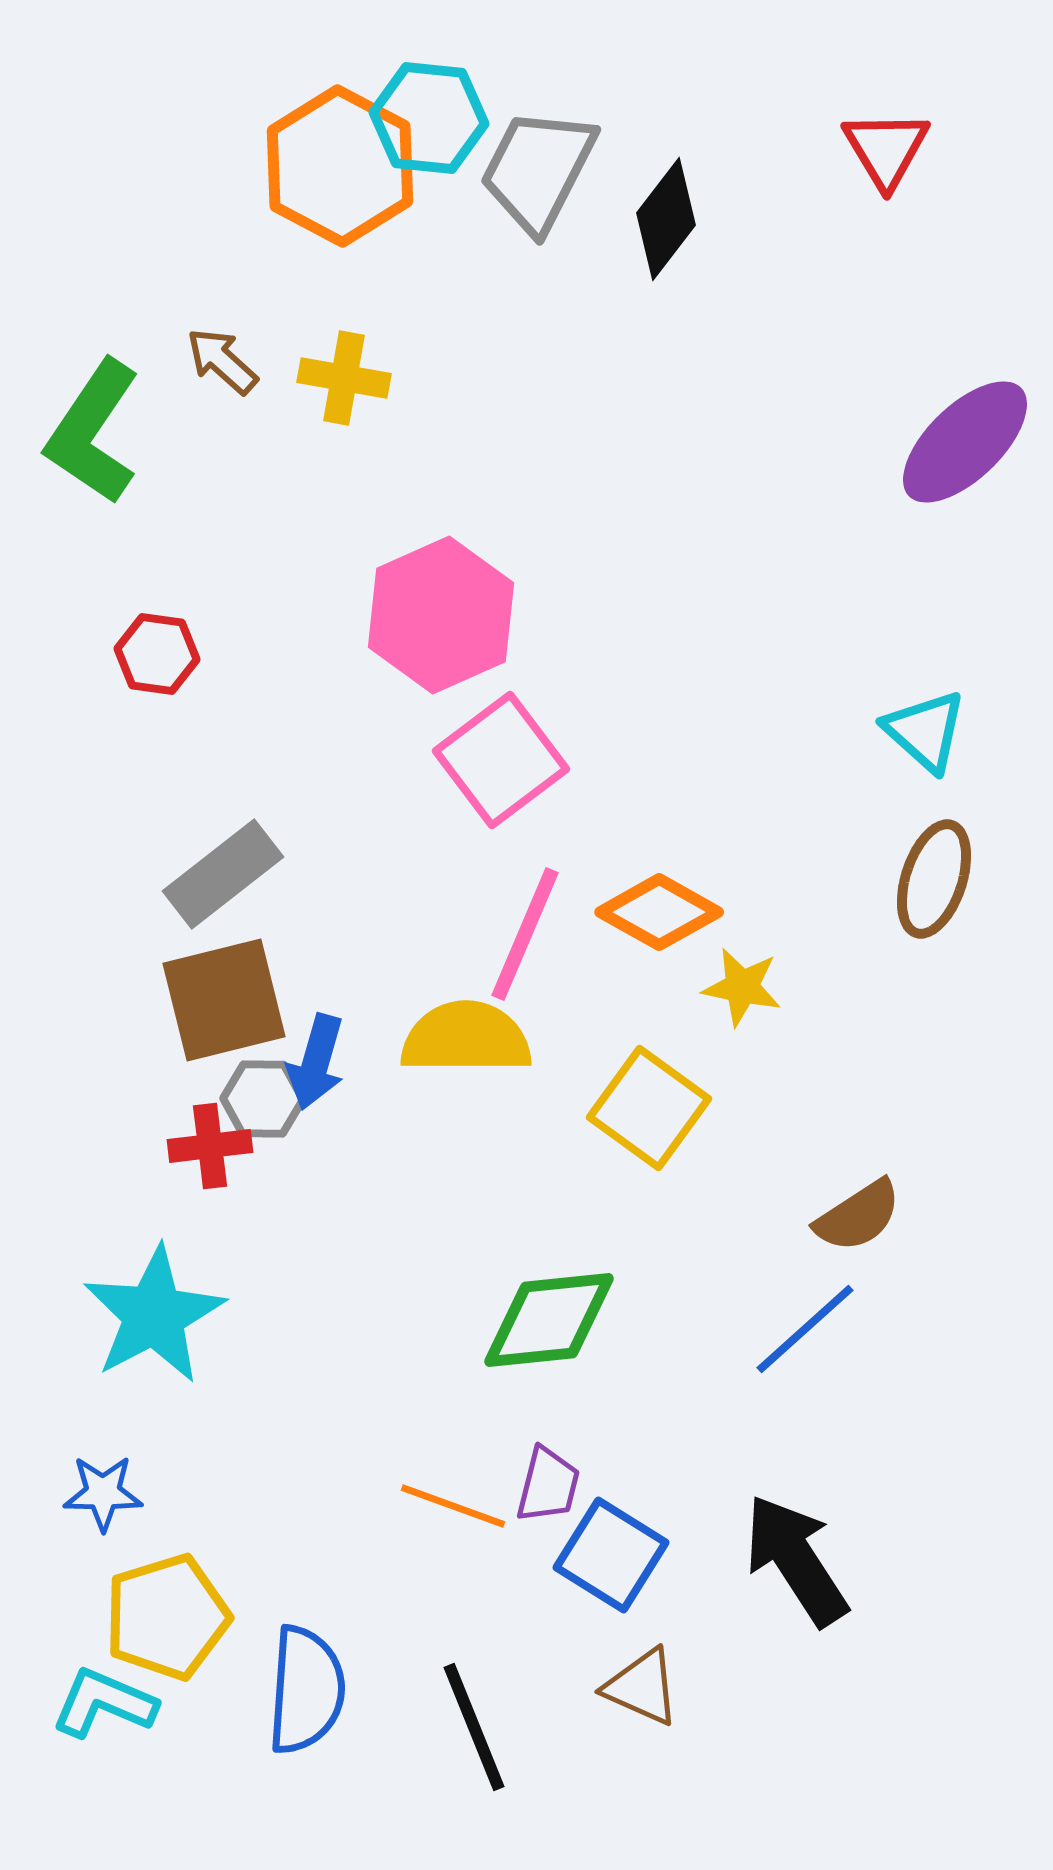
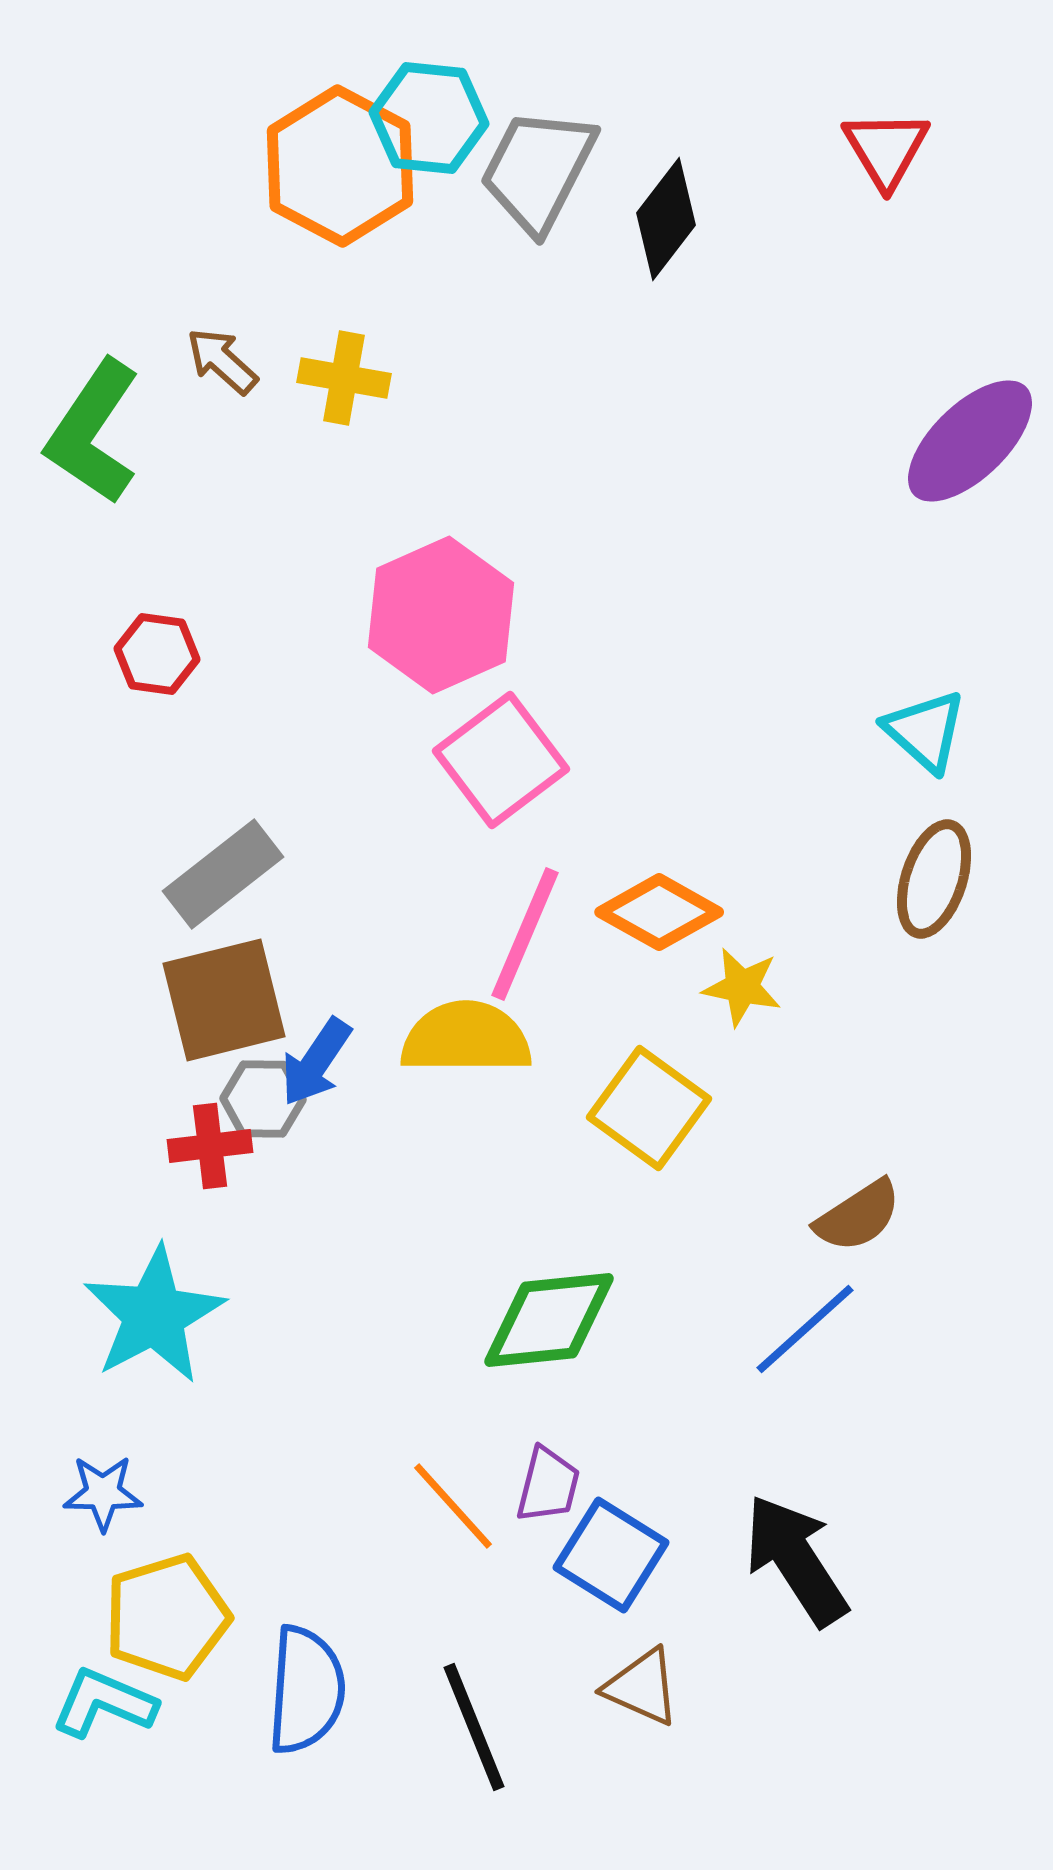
purple ellipse: moved 5 px right, 1 px up
blue arrow: rotated 18 degrees clockwise
orange line: rotated 28 degrees clockwise
